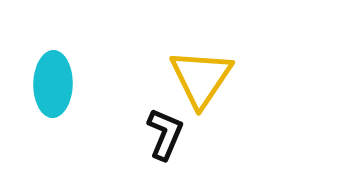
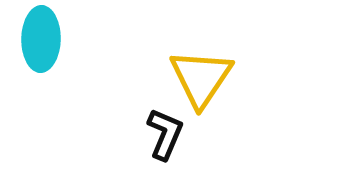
cyan ellipse: moved 12 px left, 45 px up
